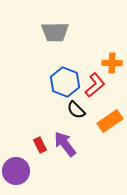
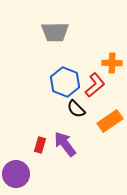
black semicircle: moved 1 px up
red rectangle: rotated 42 degrees clockwise
purple circle: moved 3 px down
